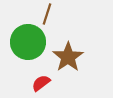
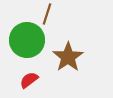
green circle: moved 1 px left, 2 px up
red semicircle: moved 12 px left, 3 px up
